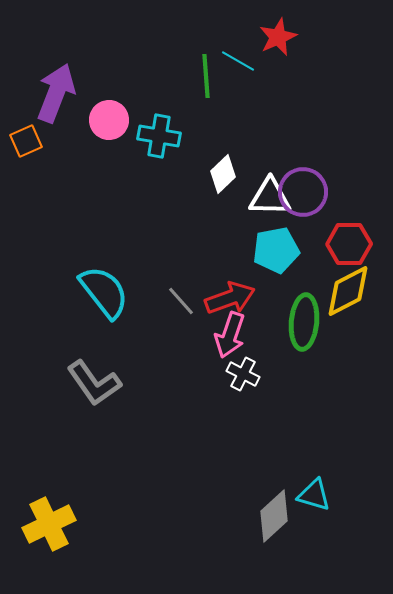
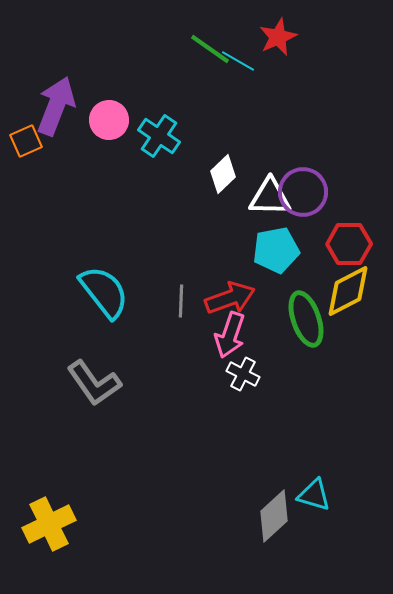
green line: moved 4 px right, 27 px up; rotated 51 degrees counterclockwise
purple arrow: moved 13 px down
cyan cross: rotated 24 degrees clockwise
gray line: rotated 44 degrees clockwise
green ellipse: moved 2 px right, 3 px up; rotated 24 degrees counterclockwise
